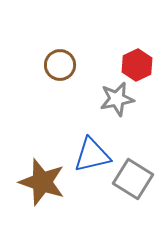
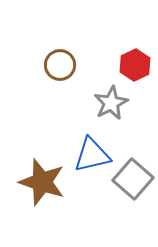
red hexagon: moved 2 px left
gray star: moved 6 px left, 4 px down; rotated 16 degrees counterclockwise
gray square: rotated 9 degrees clockwise
